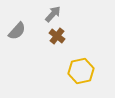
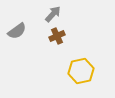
gray semicircle: rotated 12 degrees clockwise
brown cross: rotated 28 degrees clockwise
